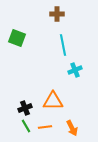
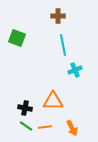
brown cross: moved 1 px right, 2 px down
black cross: rotated 32 degrees clockwise
green line: rotated 24 degrees counterclockwise
